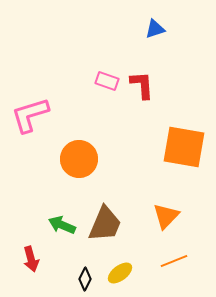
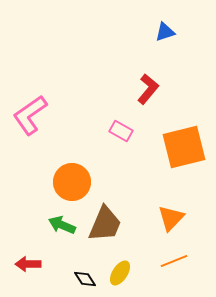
blue triangle: moved 10 px right, 3 px down
pink rectangle: moved 14 px right, 50 px down; rotated 10 degrees clockwise
red L-shape: moved 6 px right, 4 px down; rotated 44 degrees clockwise
pink L-shape: rotated 18 degrees counterclockwise
orange square: rotated 24 degrees counterclockwise
orange circle: moved 7 px left, 23 px down
orange triangle: moved 5 px right, 2 px down
red arrow: moved 3 px left, 5 px down; rotated 105 degrees clockwise
yellow ellipse: rotated 20 degrees counterclockwise
black diamond: rotated 60 degrees counterclockwise
